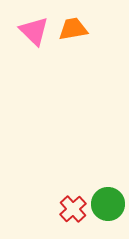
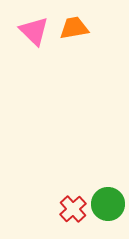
orange trapezoid: moved 1 px right, 1 px up
